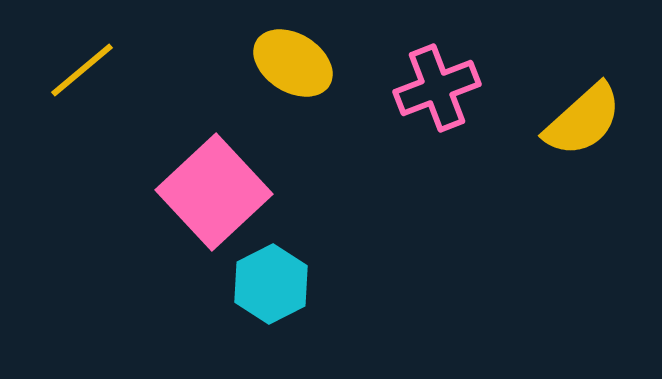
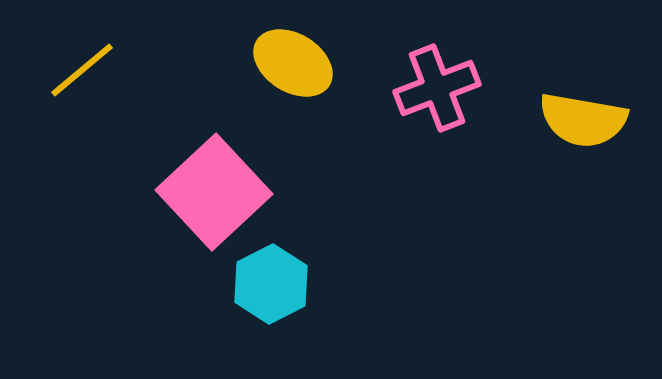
yellow semicircle: rotated 52 degrees clockwise
